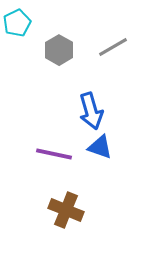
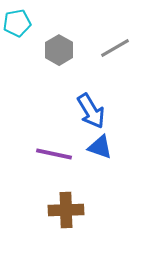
cyan pentagon: rotated 16 degrees clockwise
gray line: moved 2 px right, 1 px down
blue arrow: rotated 15 degrees counterclockwise
brown cross: rotated 24 degrees counterclockwise
